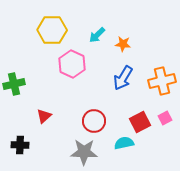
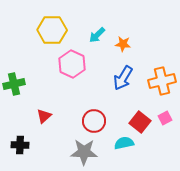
red square: rotated 25 degrees counterclockwise
